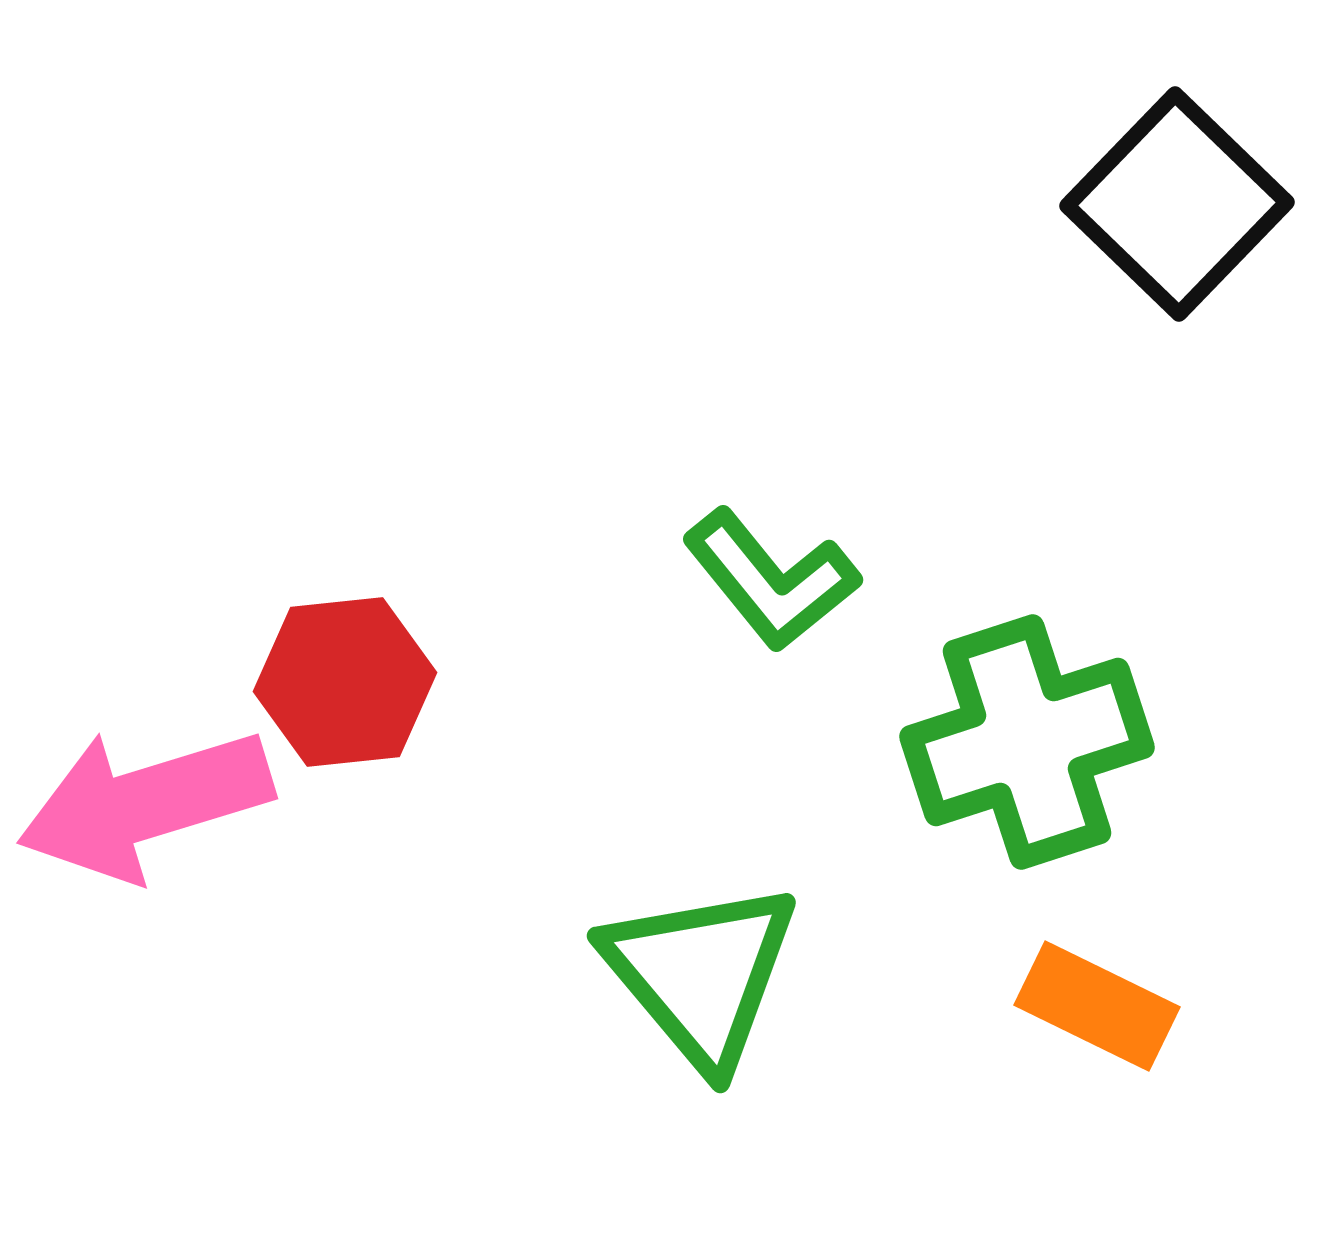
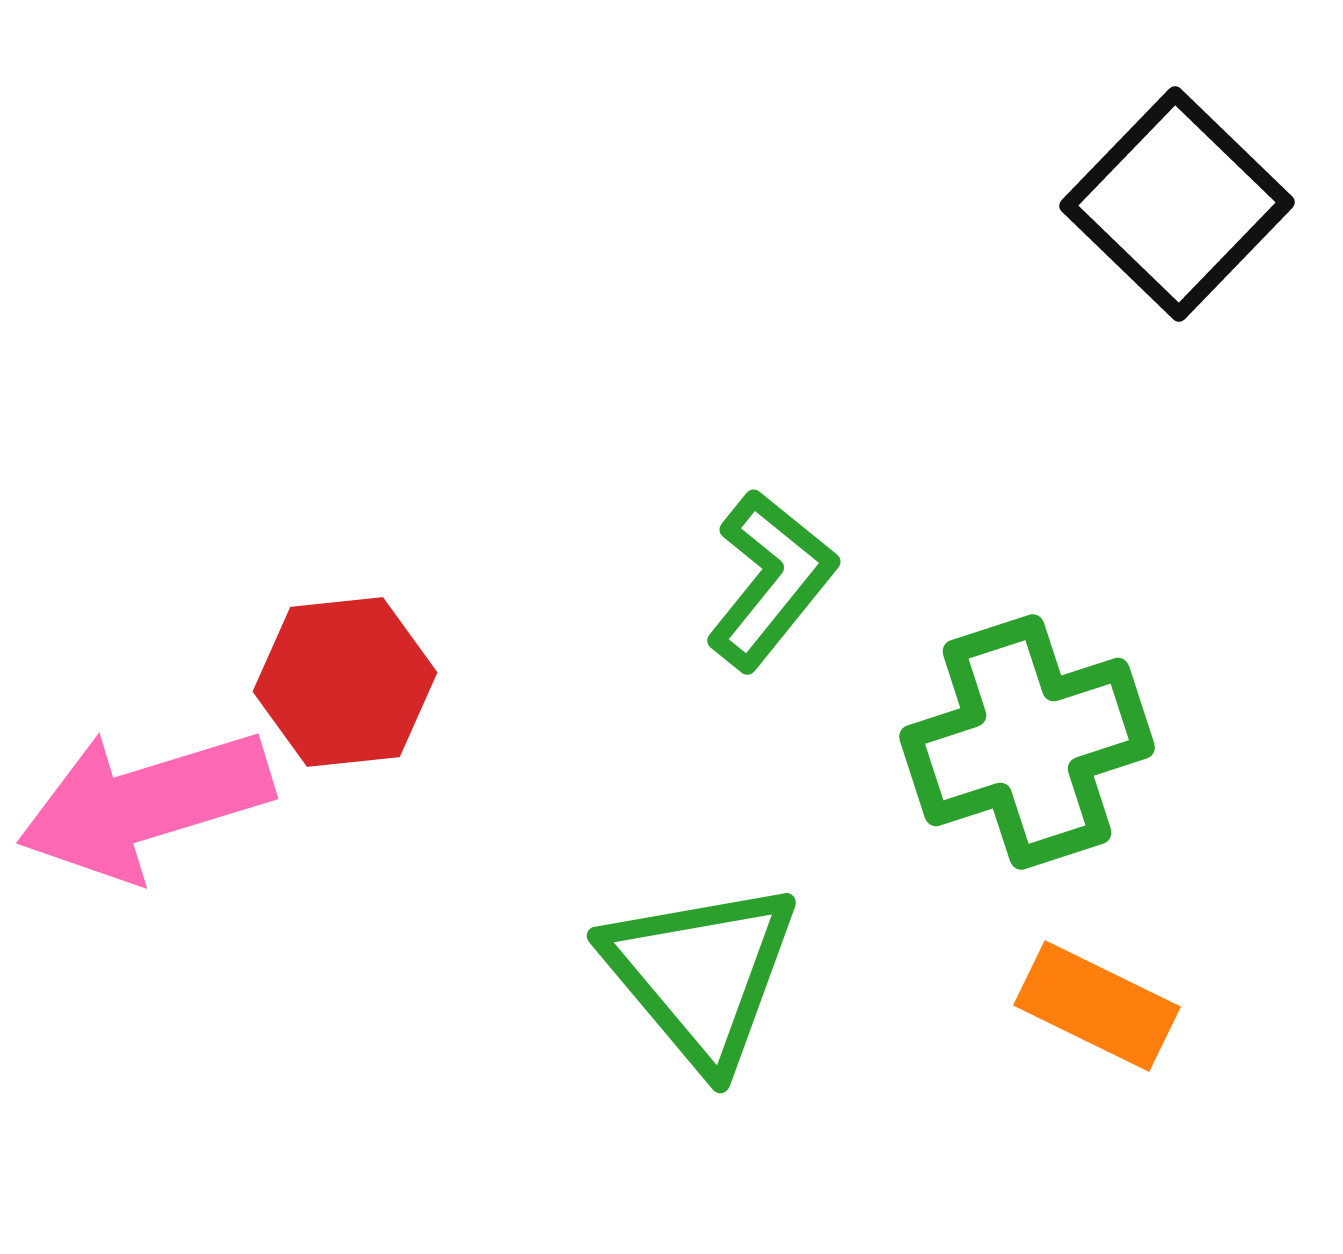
green L-shape: rotated 102 degrees counterclockwise
